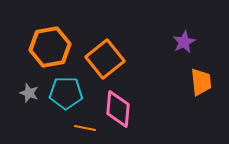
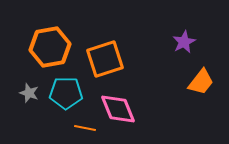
orange square: rotated 21 degrees clockwise
orange trapezoid: rotated 44 degrees clockwise
pink diamond: rotated 27 degrees counterclockwise
